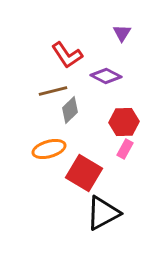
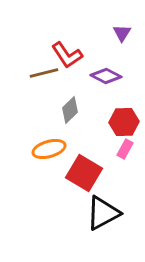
brown line: moved 9 px left, 18 px up
